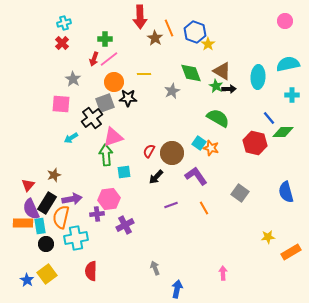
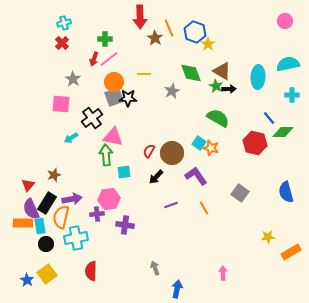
gray square at (105, 103): moved 9 px right, 6 px up
pink triangle at (113, 137): rotated 30 degrees clockwise
purple cross at (125, 225): rotated 36 degrees clockwise
